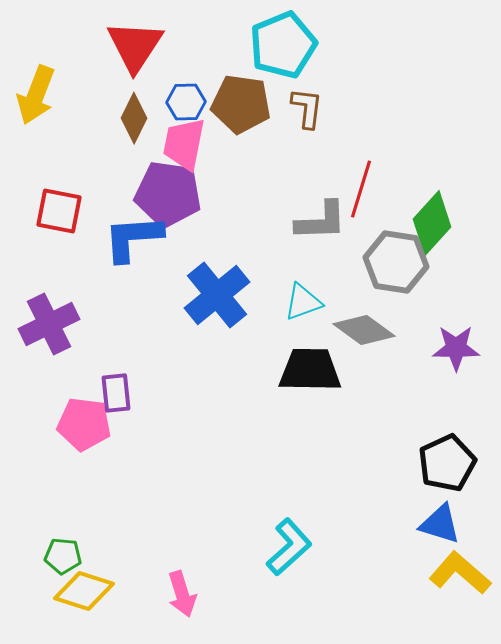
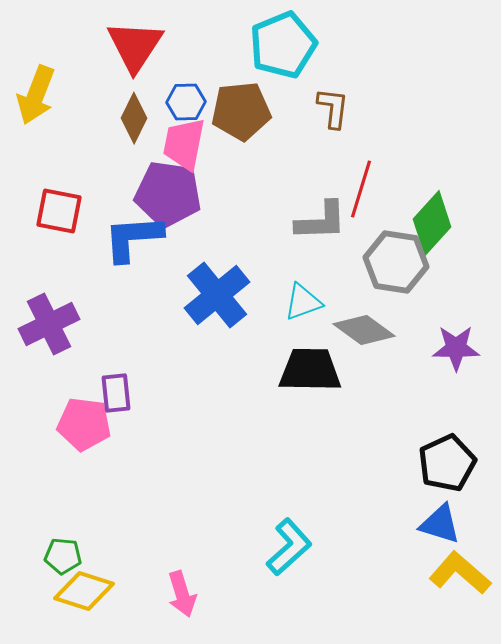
brown pentagon: moved 7 px down; rotated 14 degrees counterclockwise
brown L-shape: moved 26 px right
